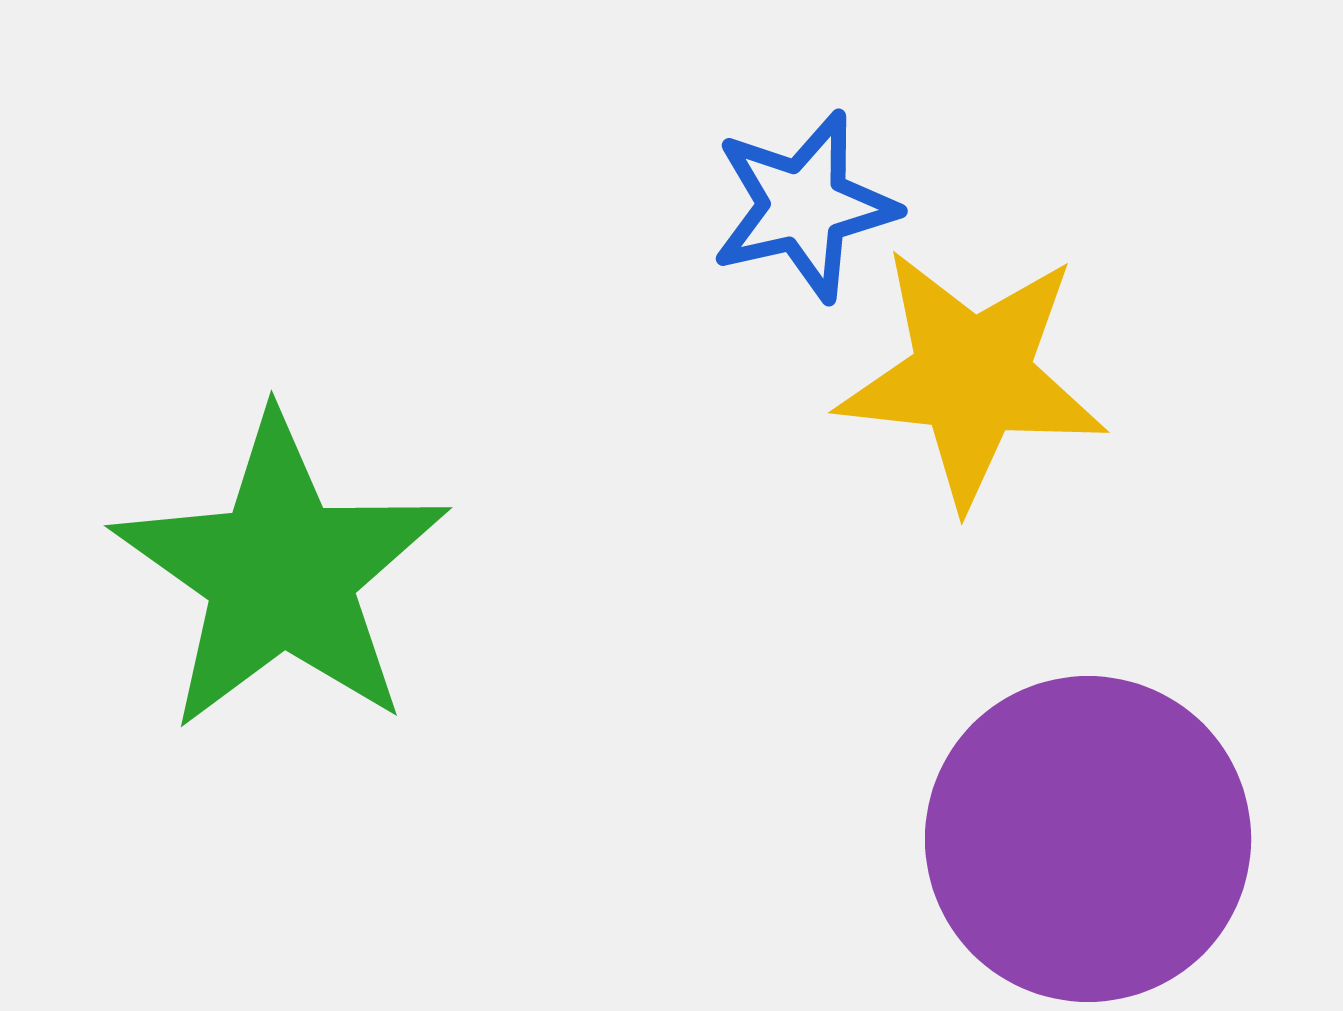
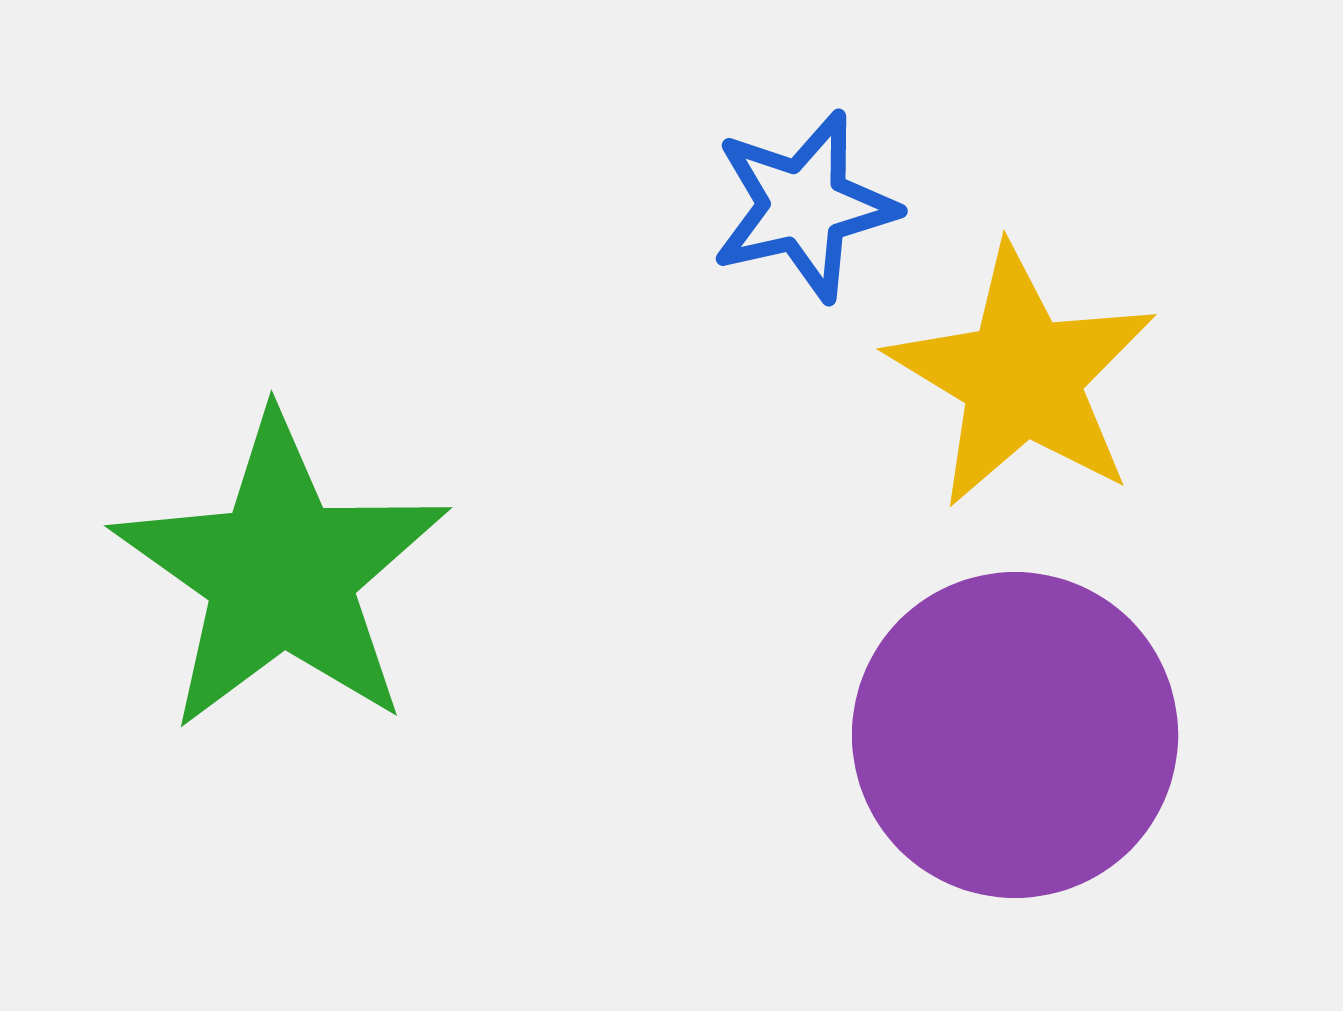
yellow star: moved 50 px right; rotated 25 degrees clockwise
purple circle: moved 73 px left, 104 px up
